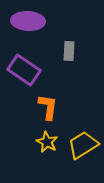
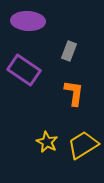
gray rectangle: rotated 18 degrees clockwise
orange L-shape: moved 26 px right, 14 px up
